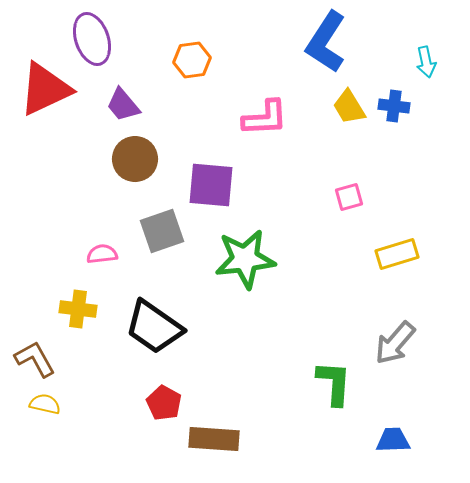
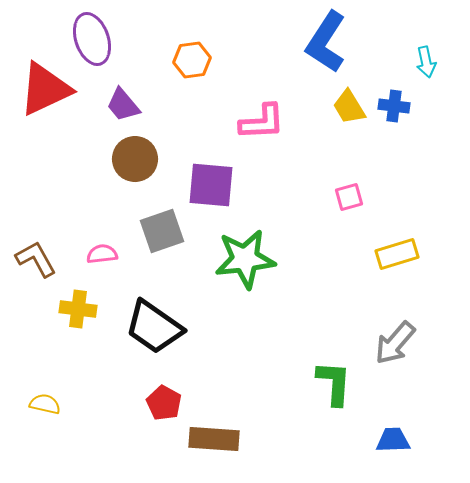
pink L-shape: moved 3 px left, 4 px down
brown L-shape: moved 1 px right, 100 px up
